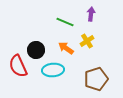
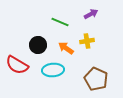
purple arrow: rotated 56 degrees clockwise
green line: moved 5 px left
yellow cross: rotated 24 degrees clockwise
black circle: moved 2 px right, 5 px up
red semicircle: moved 1 px left, 1 px up; rotated 35 degrees counterclockwise
brown pentagon: rotated 30 degrees counterclockwise
